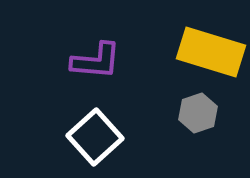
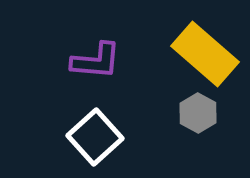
yellow rectangle: moved 6 px left, 2 px down; rotated 24 degrees clockwise
gray hexagon: rotated 12 degrees counterclockwise
